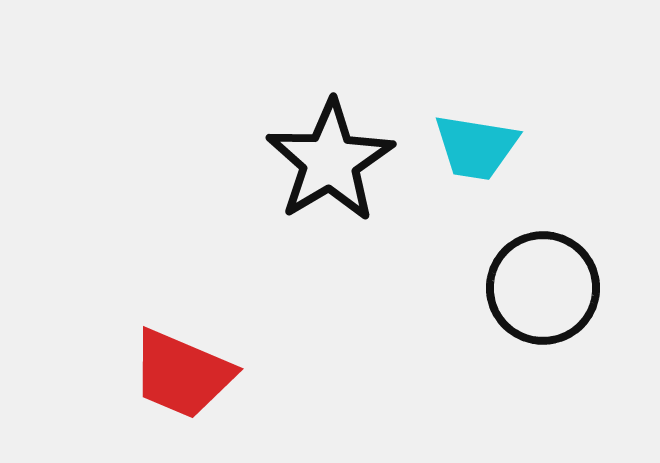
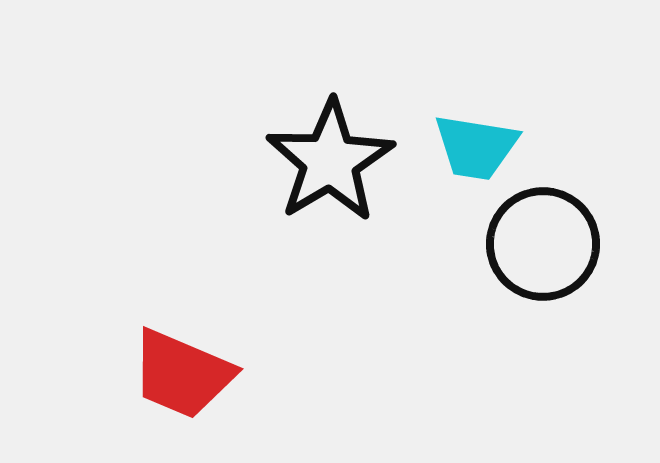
black circle: moved 44 px up
